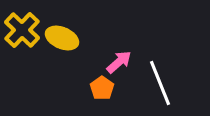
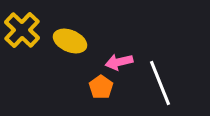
yellow ellipse: moved 8 px right, 3 px down
pink arrow: rotated 152 degrees counterclockwise
orange pentagon: moved 1 px left, 1 px up
